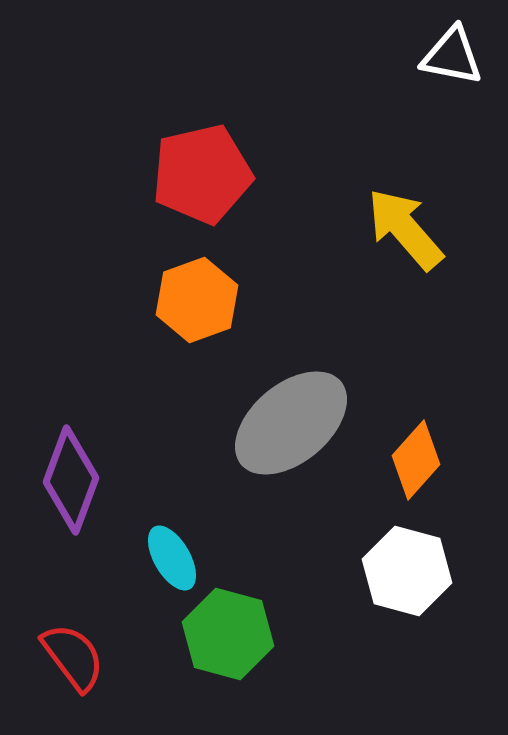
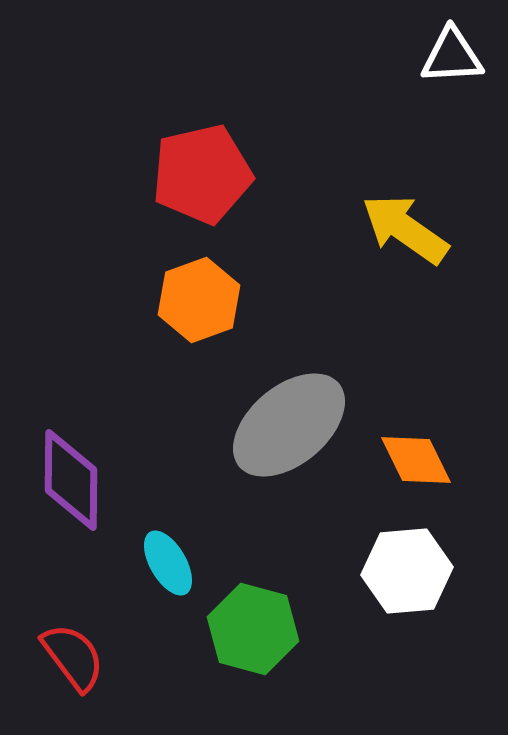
white triangle: rotated 14 degrees counterclockwise
yellow arrow: rotated 14 degrees counterclockwise
orange hexagon: moved 2 px right
gray ellipse: moved 2 px left, 2 px down
orange diamond: rotated 68 degrees counterclockwise
purple diamond: rotated 20 degrees counterclockwise
cyan ellipse: moved 4 px left, 5 px down
white hexagon: rotated 20 degrees counterclockwise
green hexagon: moved 25 px right, 5 px up
